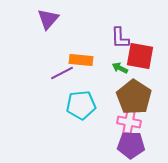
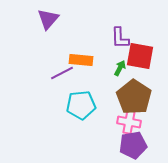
green arrow: rotated 91 degrees clockwise
purple pentagon: moved 2 px right; rotated 12 degrees counterclockwise
